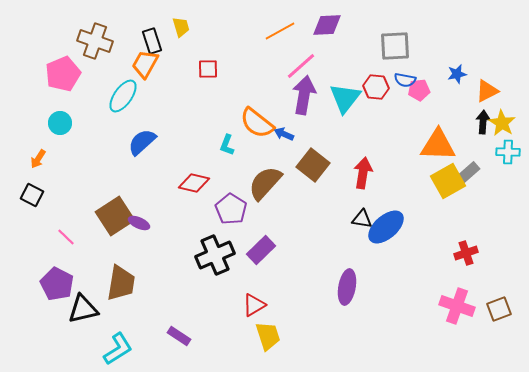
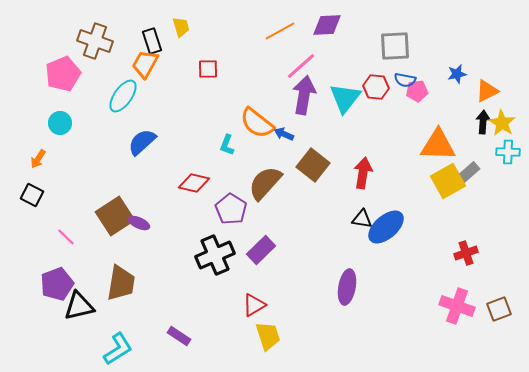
pink pentagon at (419, 90): moved 2 px left, 1 px down
purple pentagon at (57, 284): rotated 24 degrees clockwise
black triangle at (83, 309): moved 4 px left, 3 px up
